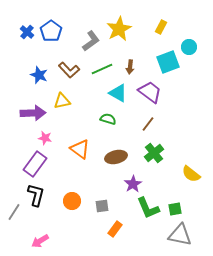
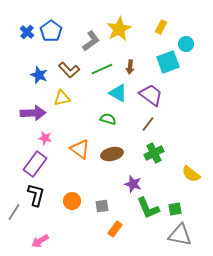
cyan circle: moved 3 px left, 3 px up
purple trapezoid: moved 1 px right, 3 px down
yellow triangle: moved 3 px up
green cross: rotated 12 degrees clockwise
brown ellipse: moved 4 px left, 3 px up
purple star: rotated 24 degrees counterclockwise
